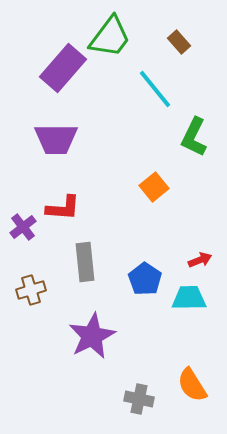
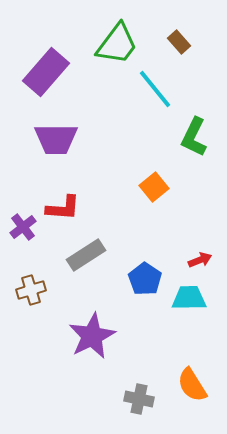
green trapezoid: moved 7 px right, 7 px down
purple rectangle: moved 17 px left, 4 px down
gray rectangle: moved 1 px right, 7 px up; rotated 63 degrees clockwise
